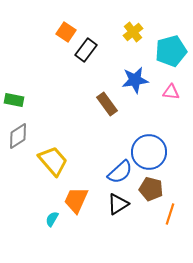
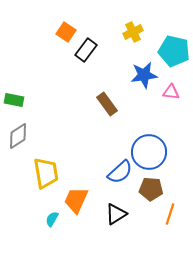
yellow cross: rotated 12 degrees clockwise
cyan pentagon: moved 3 px right; rotated 28 degrees clockwise
blue star: moved 9 px right, 5 px up
yellow trapezoid: moved 7 px left, 12 px down; rotated 32 degrees clockwise
brown pentagon: rotated 10 degrees counterclockwise
black triangle: moved 2 px left, 10 px down
